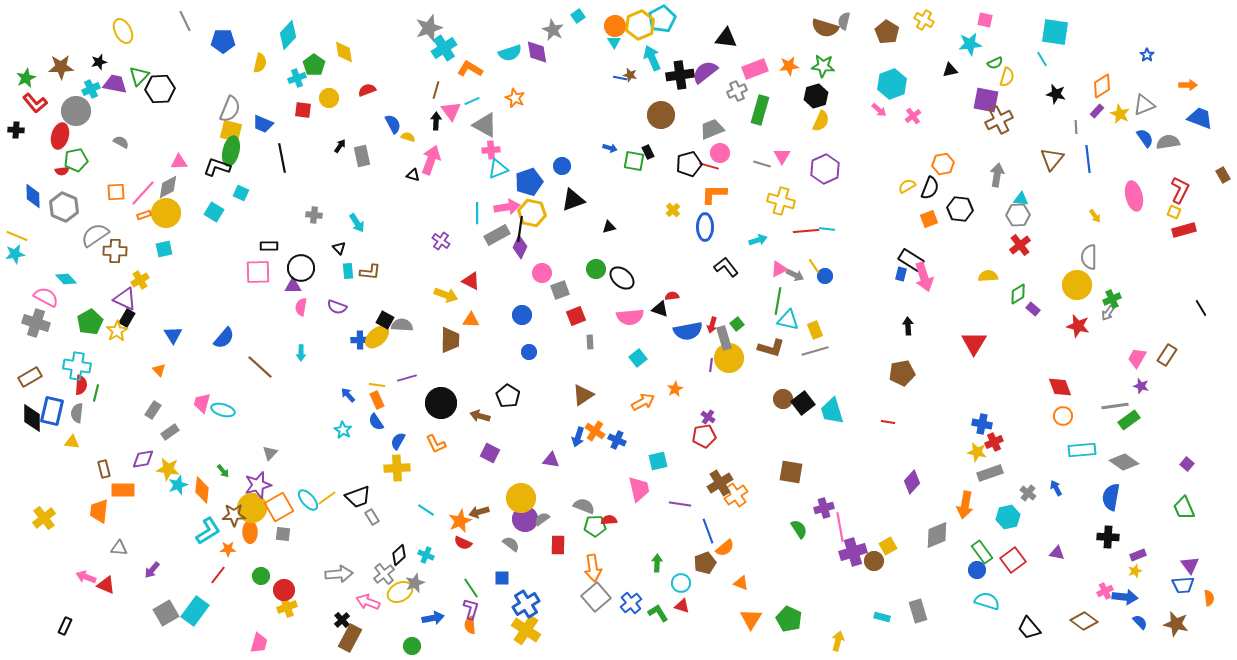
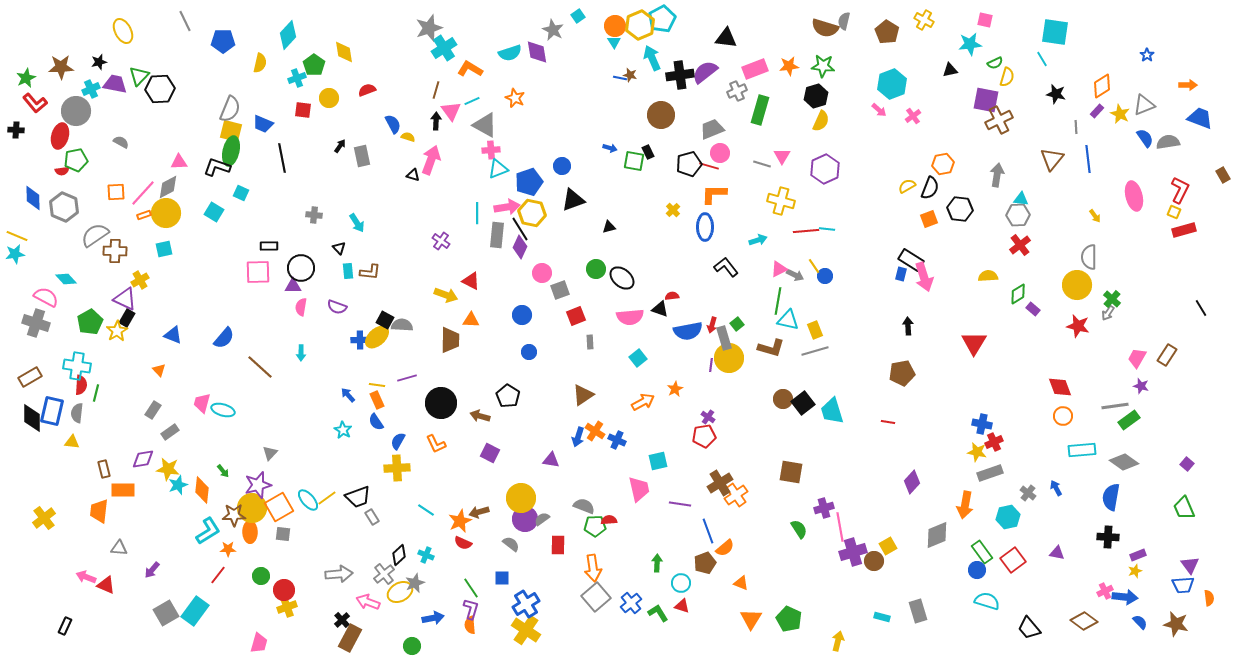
blue diamond at (33, 196): moved 2 px down
black line at (520, 229): rotated 40 degrees counterclockwise
gray rectangle at (497, 235): rotated 55 degrees counterclockwise
green cross at (1112, 299): rotated 24 degrees counterclockwise
blue triangle at (173, 335): rotated 36 degrees counterclockwise
